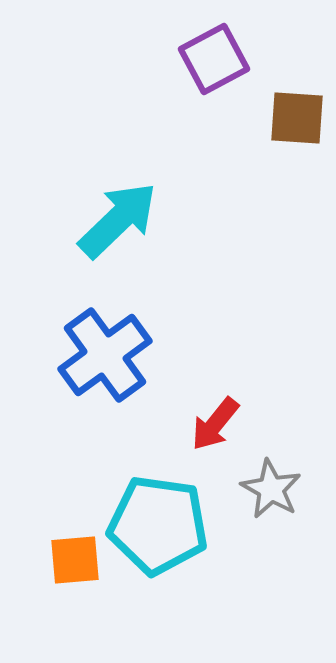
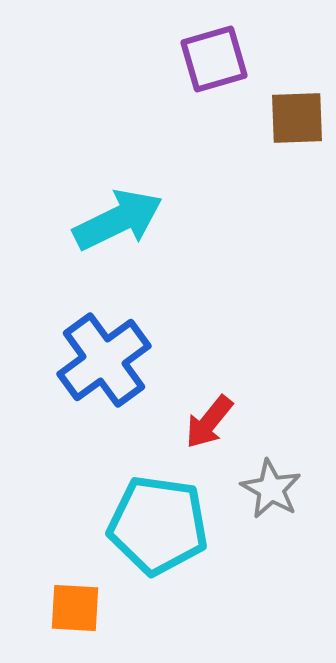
purple square: rotated 12 degrees clockwise
brown square: rotated 6 degrees counterclockwise
cyan arrow: rotated 18 degrees clockwise
blue cross: moved 1 px left, 5 px down
red arrow: moved 6 px left, 2 px up
orange square: moved 48 px down; rotated 8 degrees clockwise
